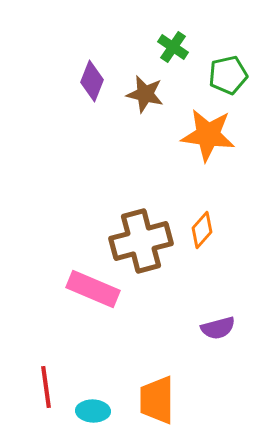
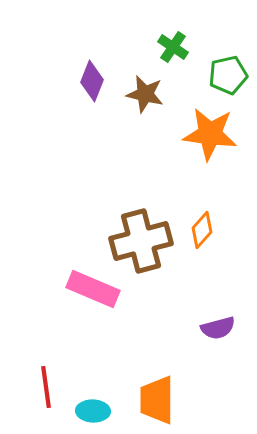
orange star: moved 2 px right, 1 px up
